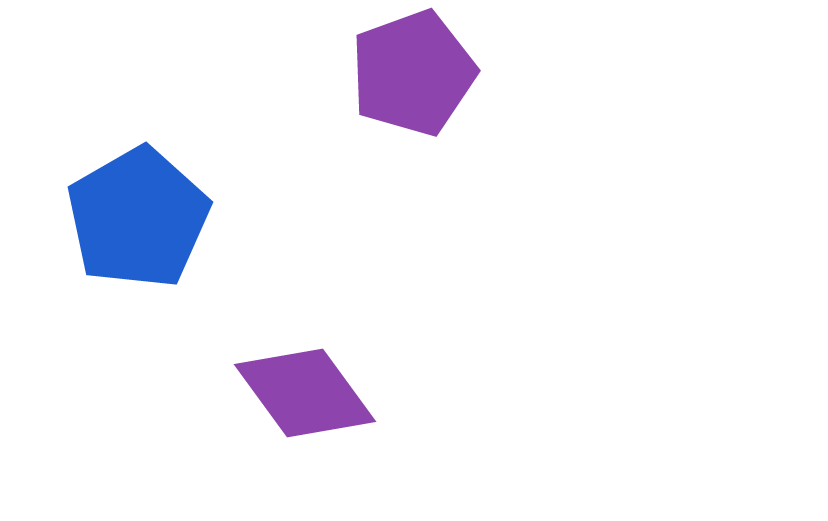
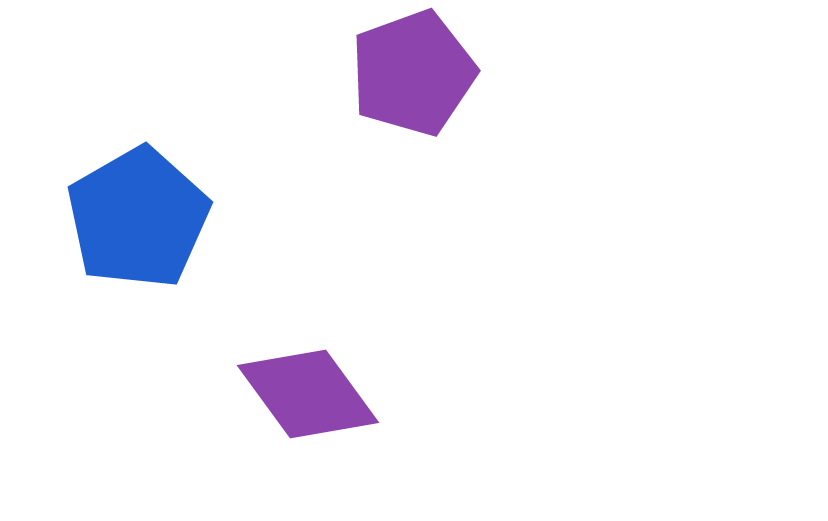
purple diamond: moved 3 px right, 1 px down
